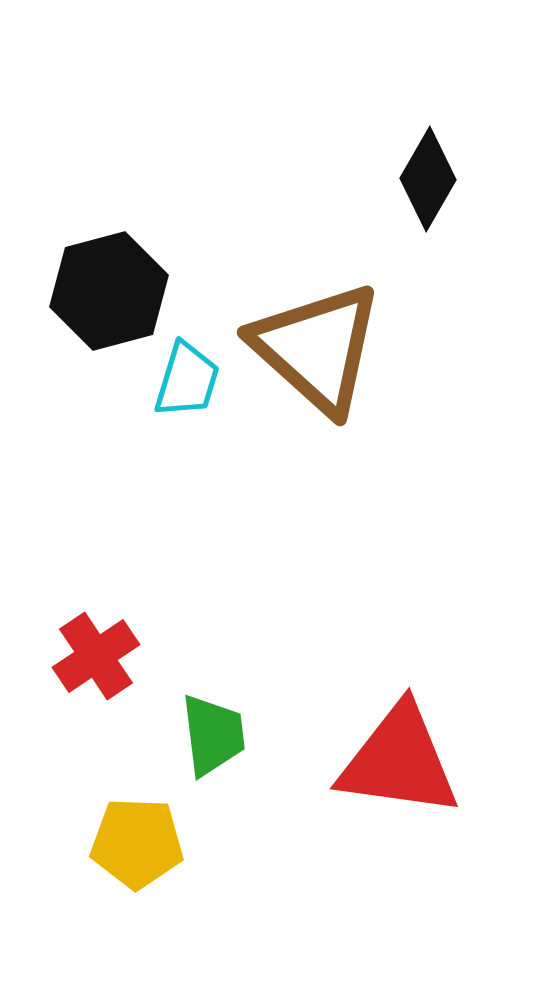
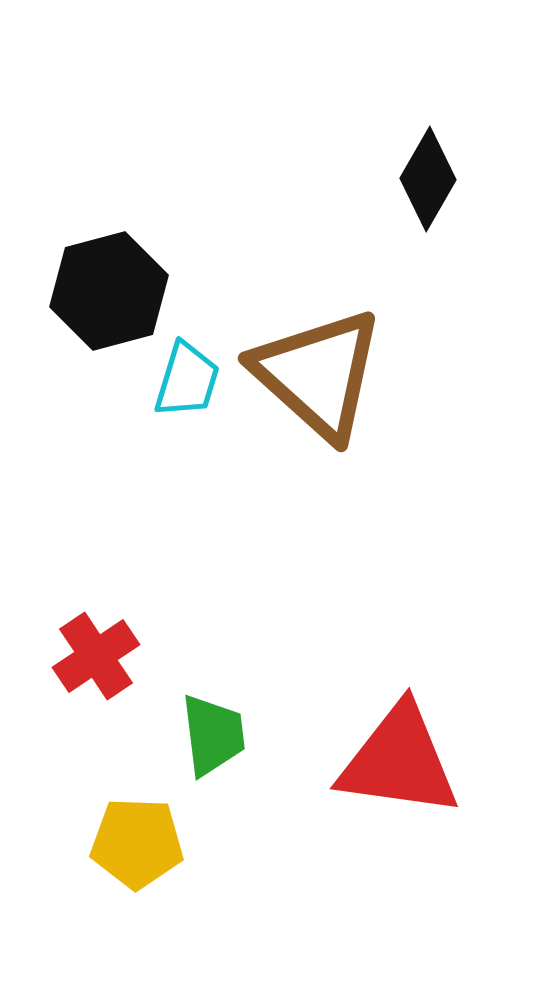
brown triangle: moved 1 px right, 26 px down
